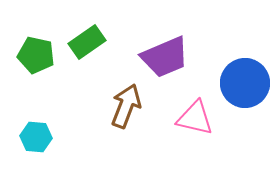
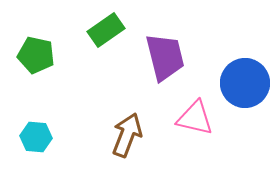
green rectangle: moved 19 px right, 12 px up
purple trapezoid: rotated 81 degrees counterclockwise
brown arrow: moved 1 px right, 29 px down
